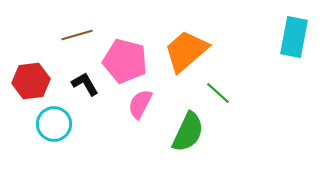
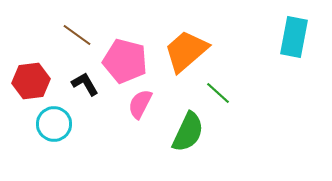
brown line: rotated 52 degrees clockwise
